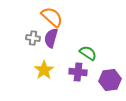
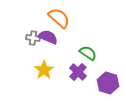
orange semicircle: moved 7 px right, 1 px down
purple semicircle: moved 3 px left, 1 px up; rotated 96 degrees clockwise
purple cross: rotated 36 degrees clockwise
purple hexagon: moved 2 px left, 3 px down; rotated 25 degrees clockwise
